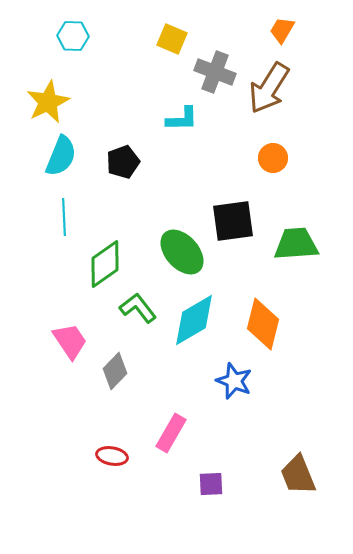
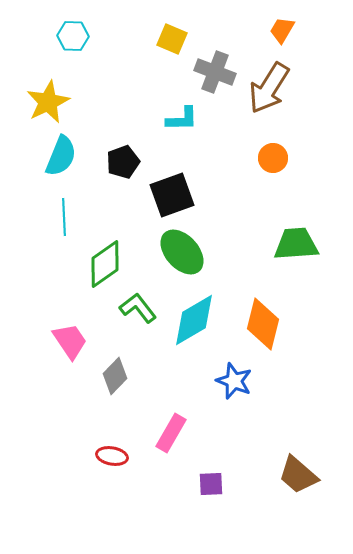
black square: moved 61 px left, 26 px up; rotated 12 degrees counterclockwise
gray diamond: moved 5 px down
brown trapezoid: rotated 27 degrees counterclockwise
